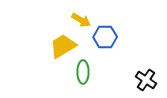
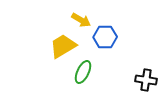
green ellipse: rotated 25 degrees clockwise
black cross: rotated 25 degrees counterclockwise
